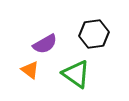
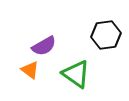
black hexagon: moved 12 px right, 1 px down
purple semicircle: moved 1 px left, 2 px down
